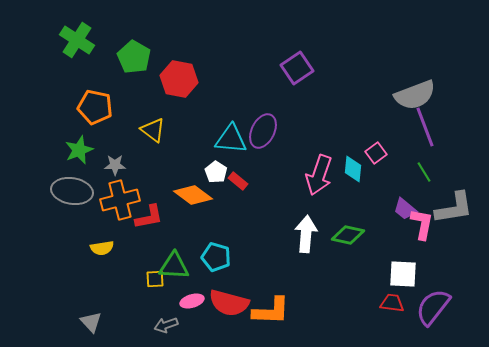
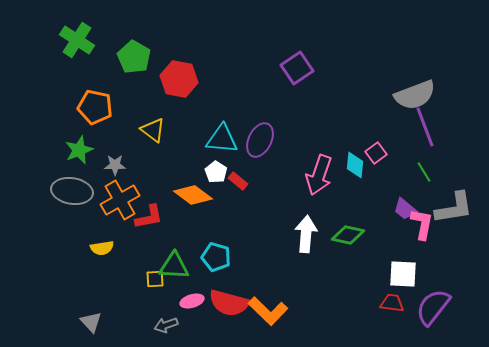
purple ellipse: moved 3 px left, 9 px down
cyan triangle: moved 9 px left
cyan diamond: moved 2 px right, 4 px up
orange cross: rotated 15 degrees counterclockwise
orange L-shape: moved 3 px left; rotated 42 degrees clockwise
